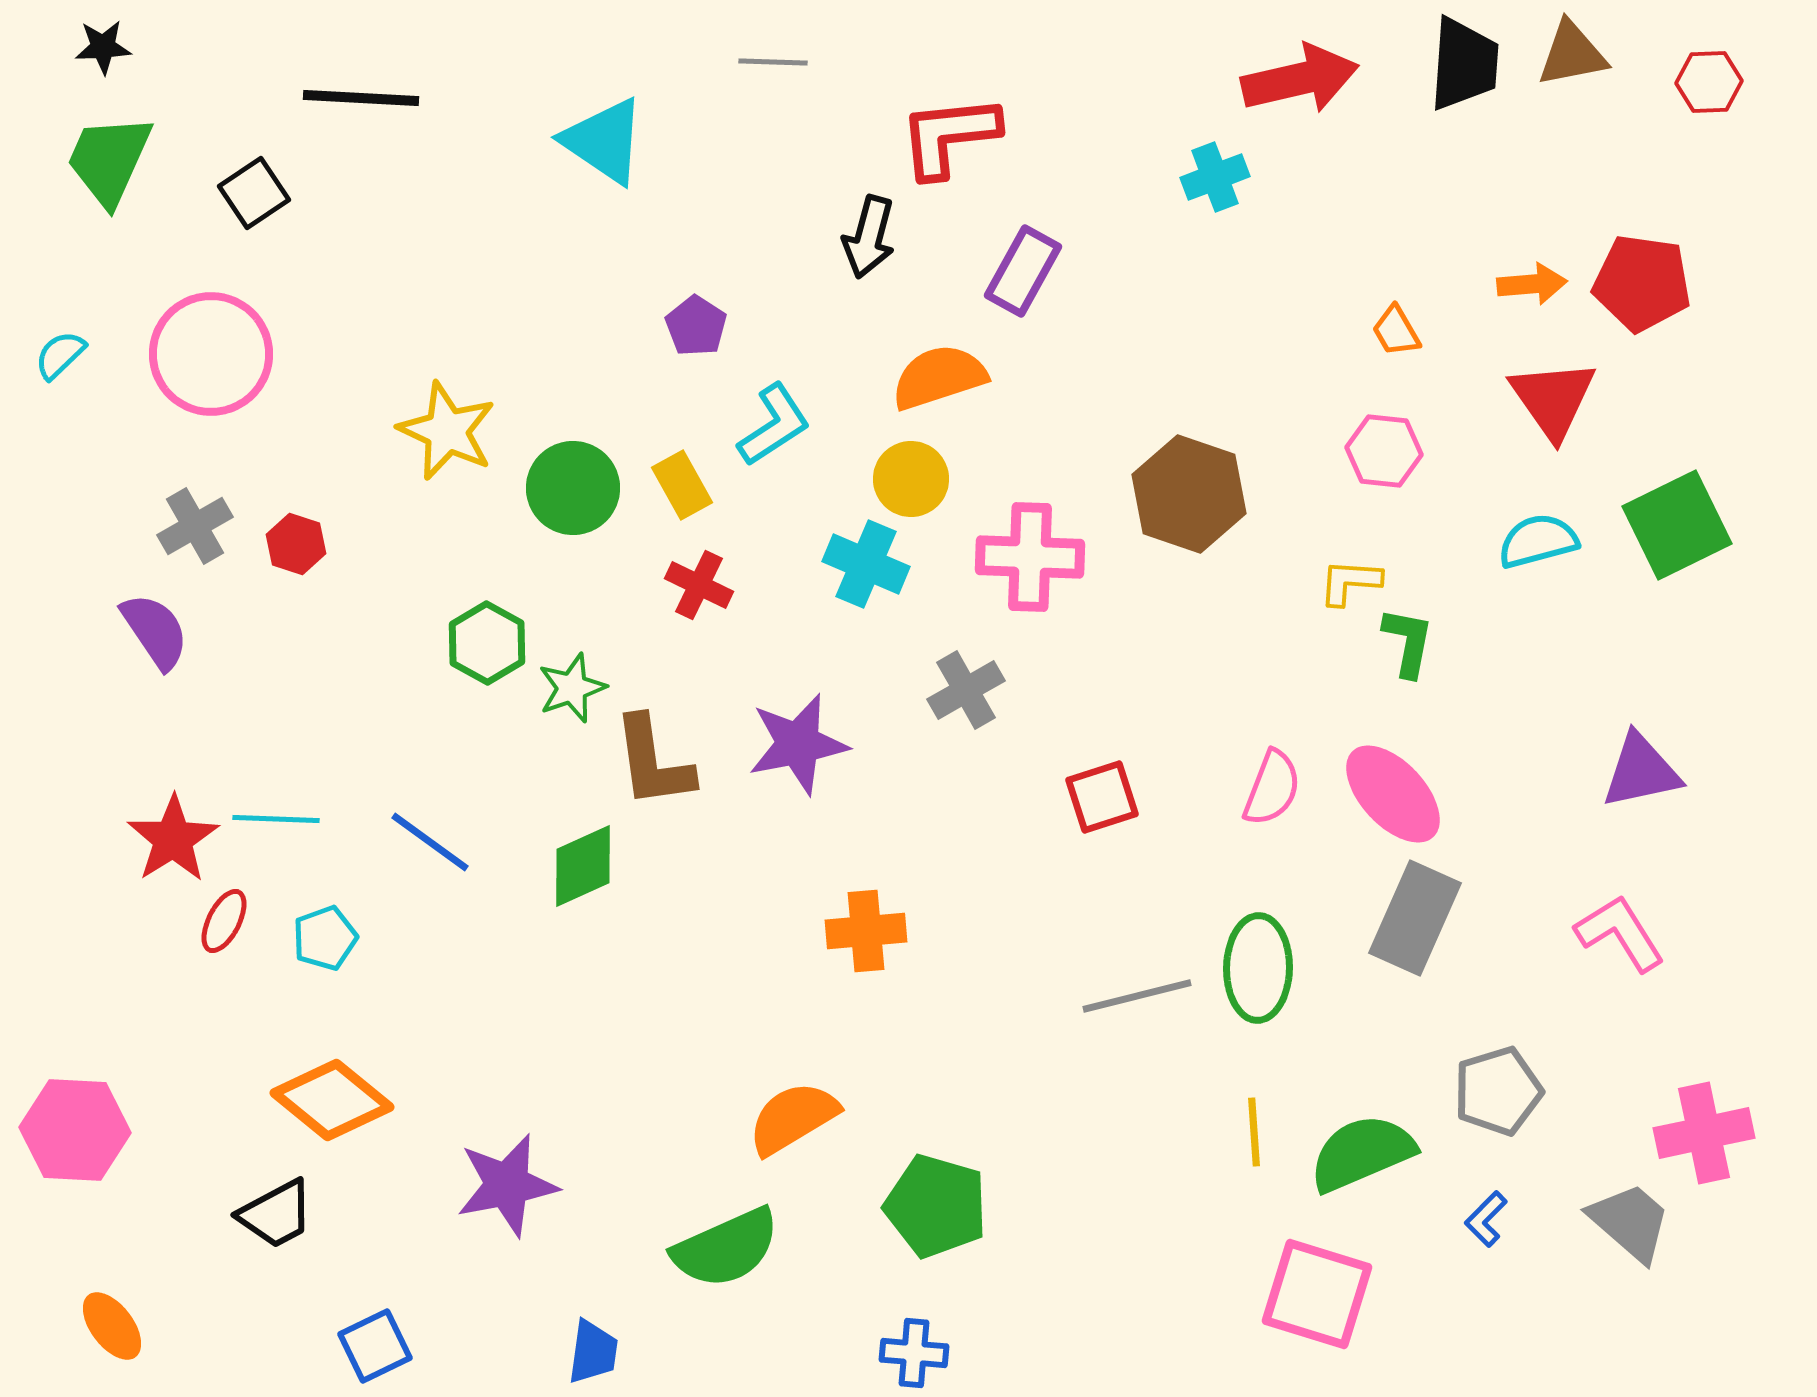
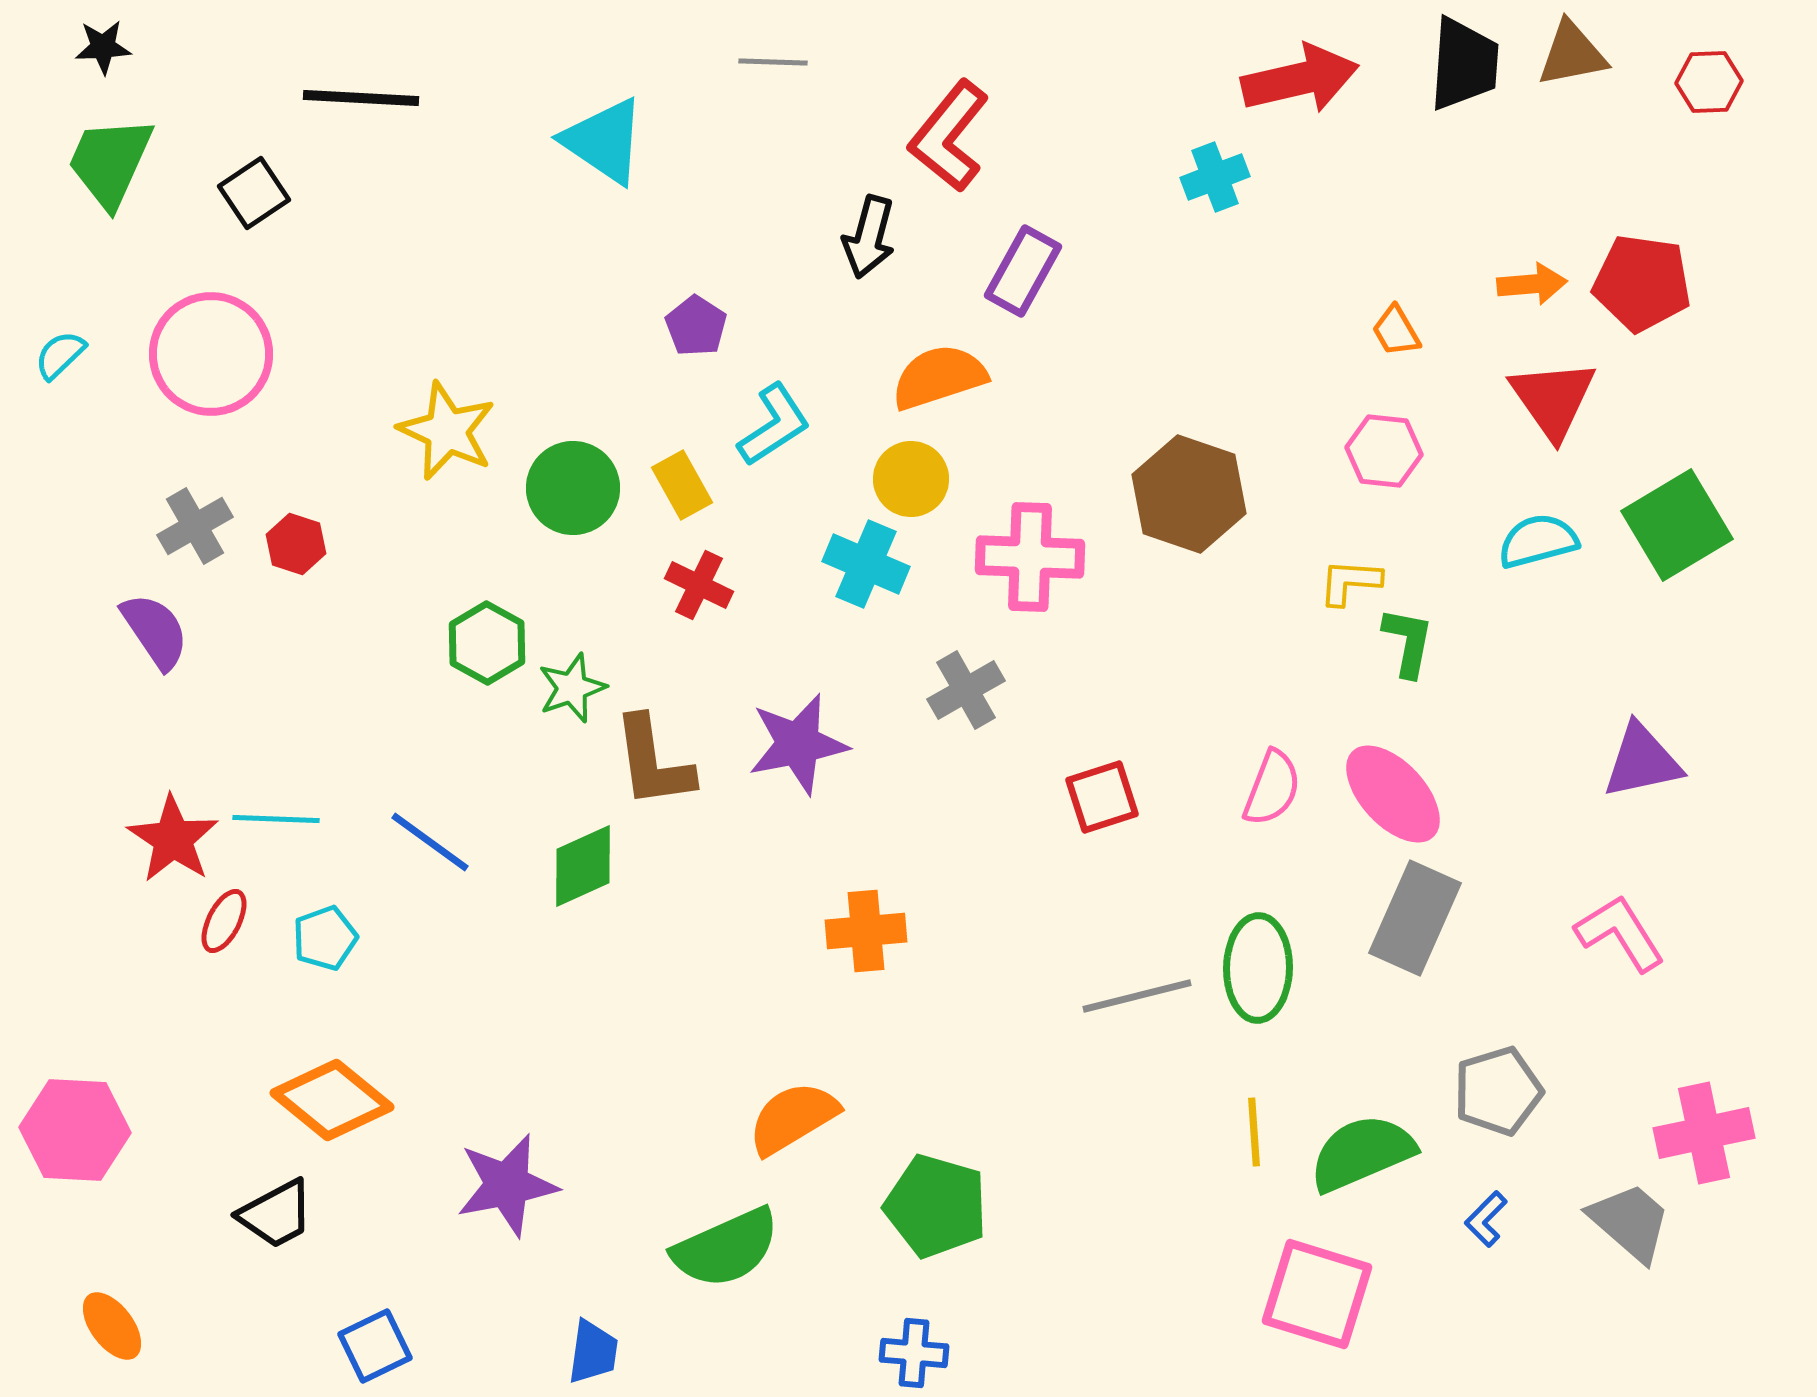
red L-shape at (949, 136): rotated 45 degrees counterclockwise
green trapezoid at (109, 160): moved 1 px right, 2 px down
green square at (1677, 525): rotated 5 degrees counterclockwise
purple triangle at (1641, 771): moved 1 px right, 10 px up
red star at (173, 839): rotated 6 degrees counterclockwise
